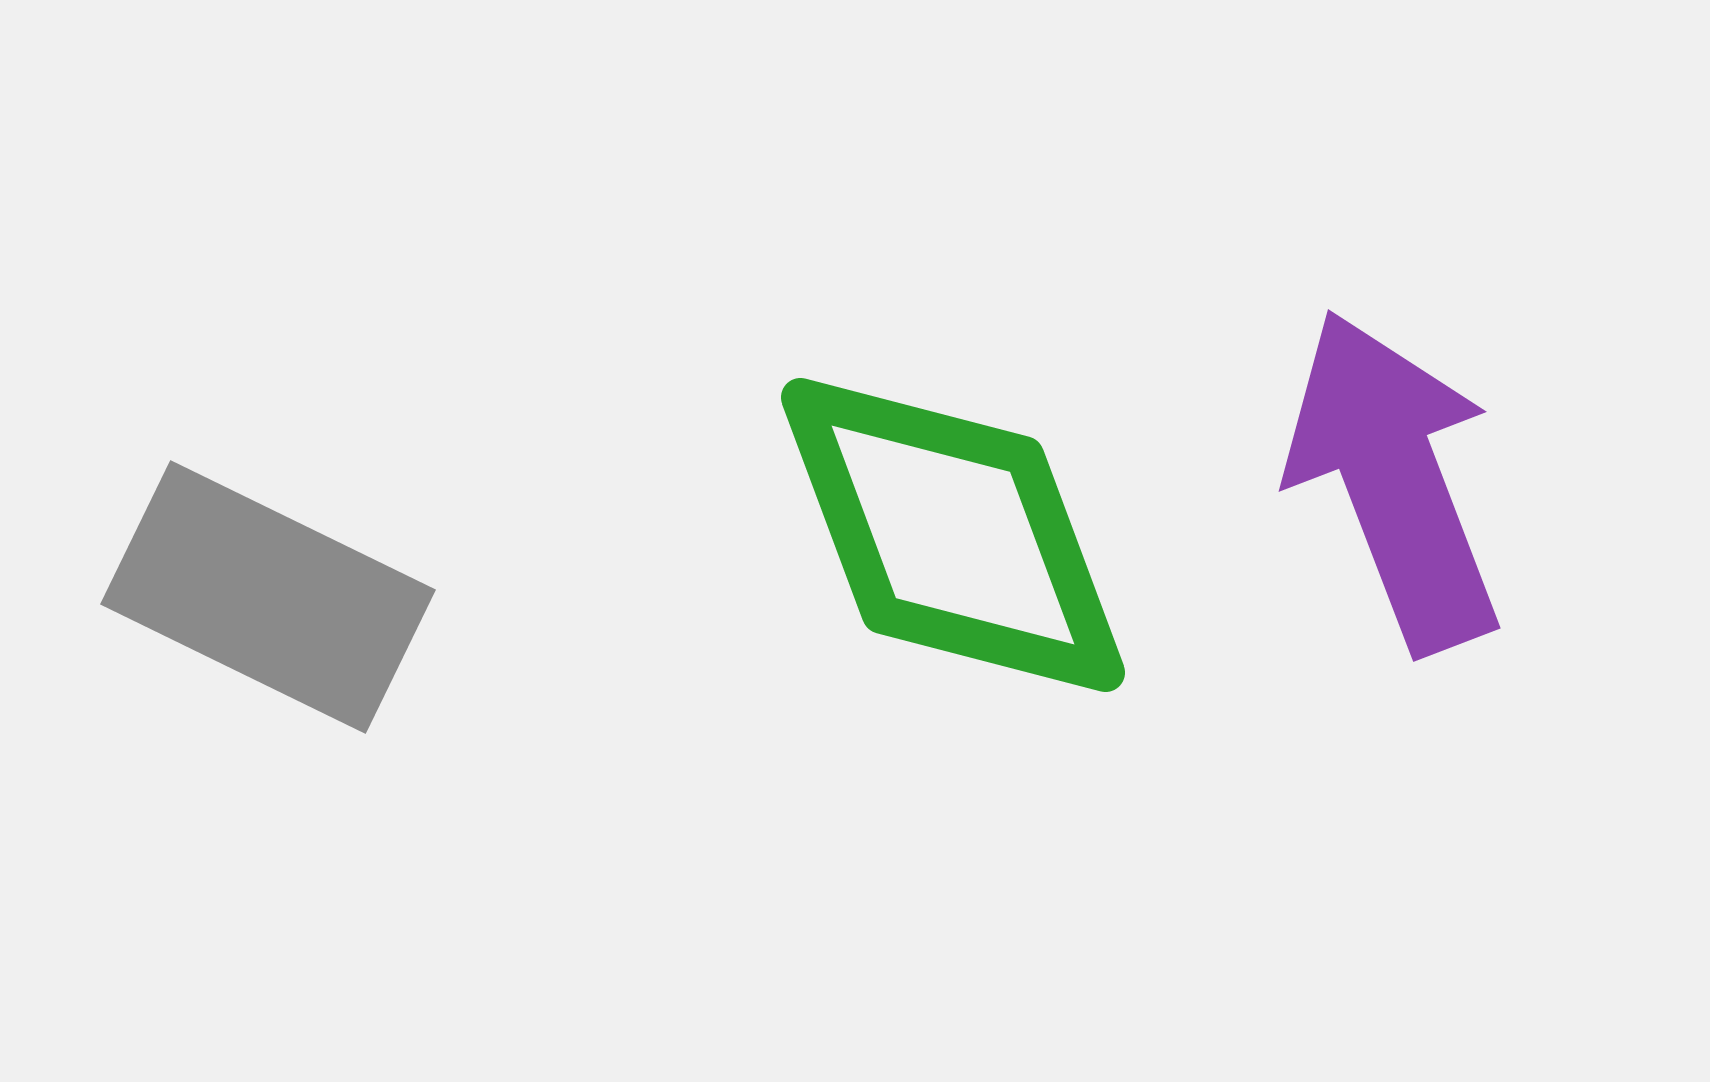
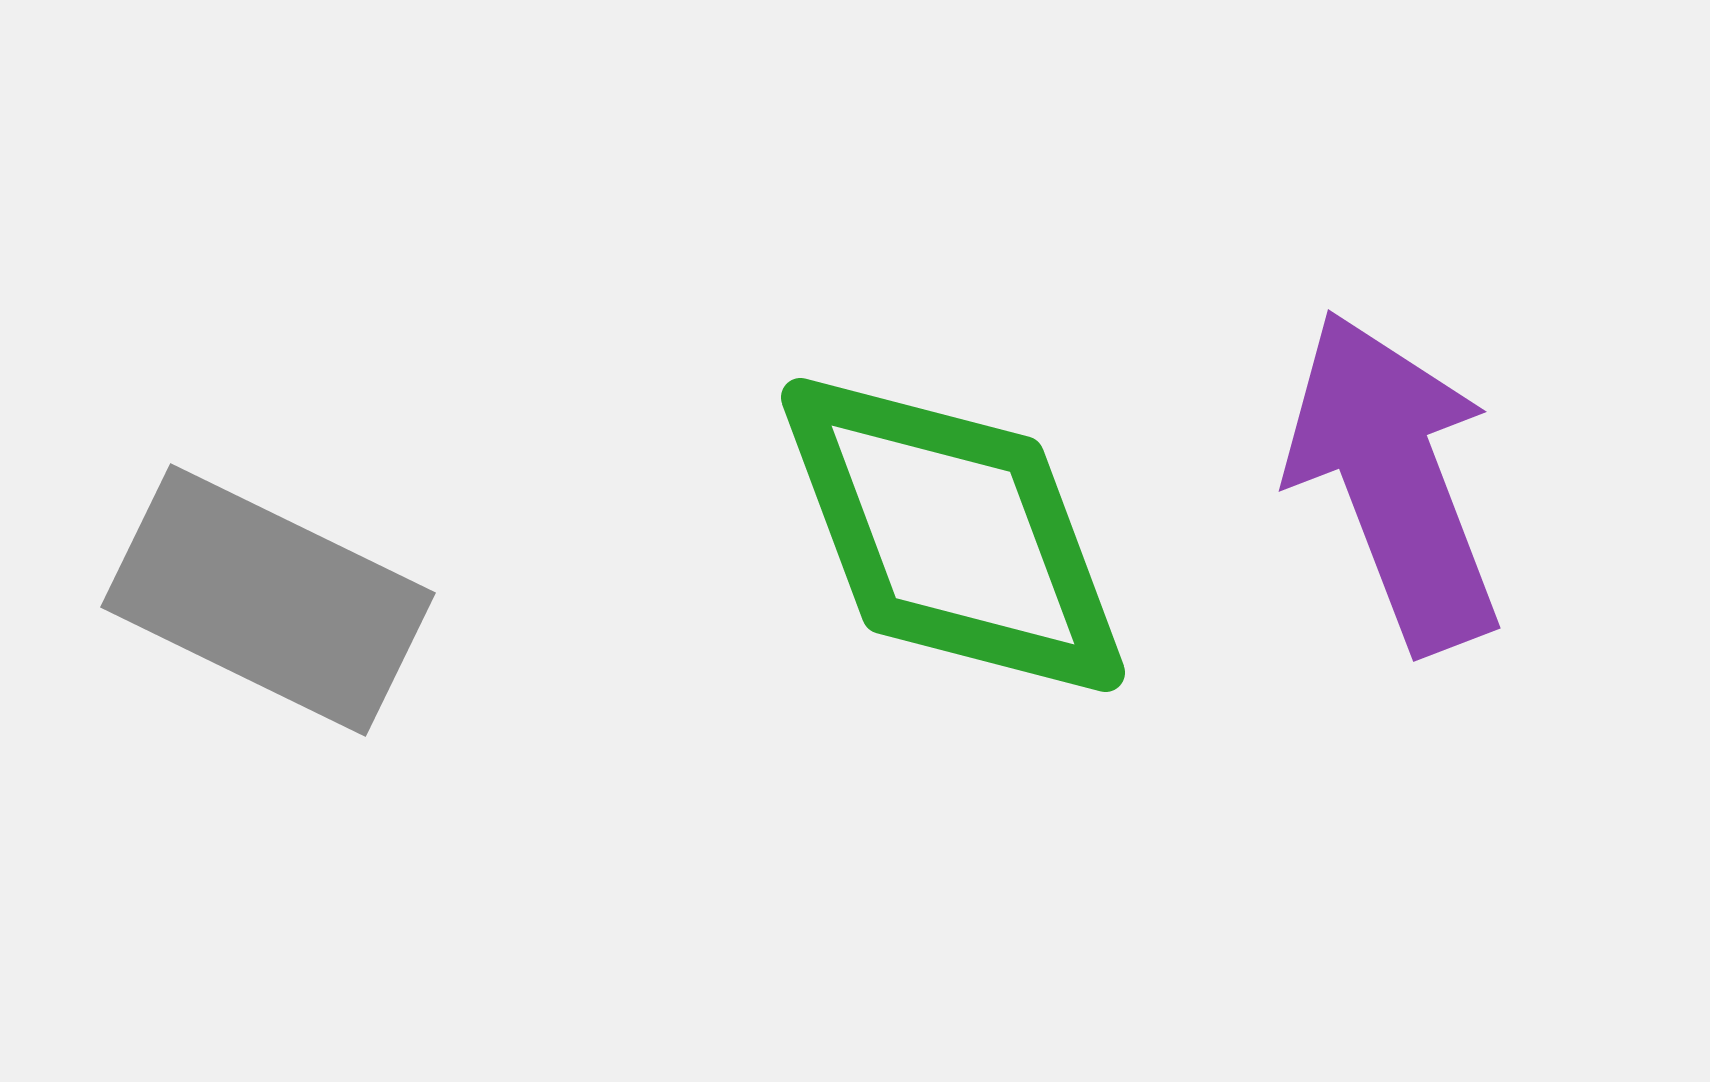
gray rectangle: moved 3 px down
